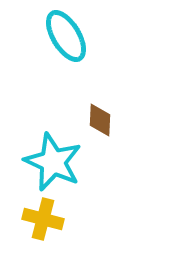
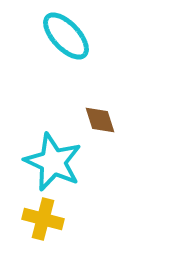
cyan ellipse: rotated 12 degrees counterclockwise
brown diamond: rotated 20 degrees counterclockwise
